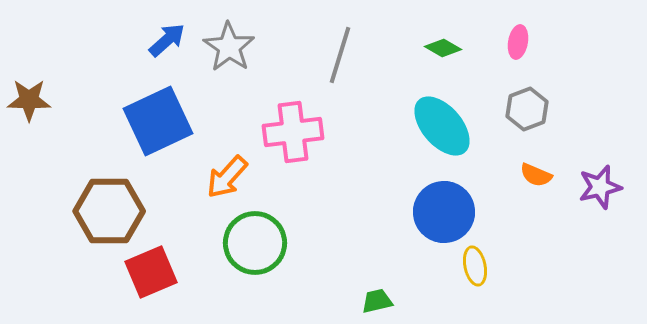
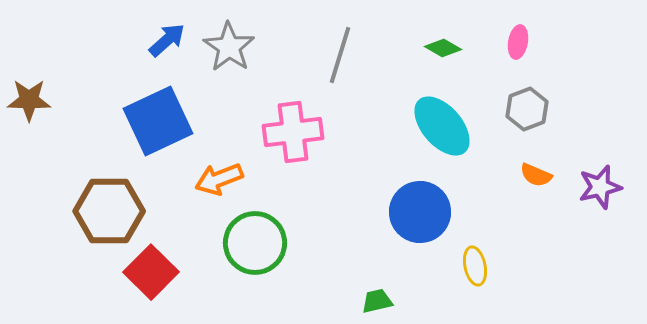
orange arrow: moved 8 px left, 2 px down; rotated 27 degrees clockwise
blue circle: moved 24 px left
red square: rotated 22 degrees counterclockwise
